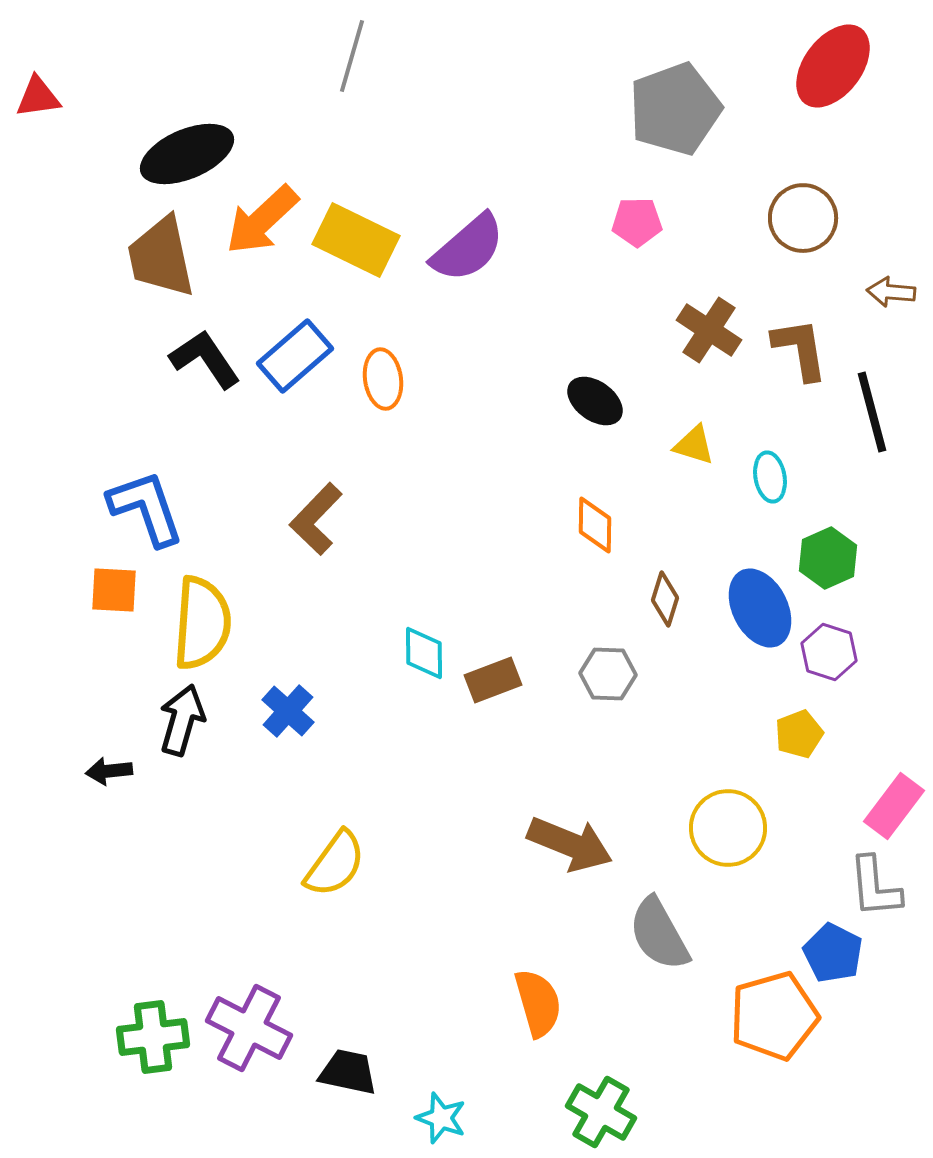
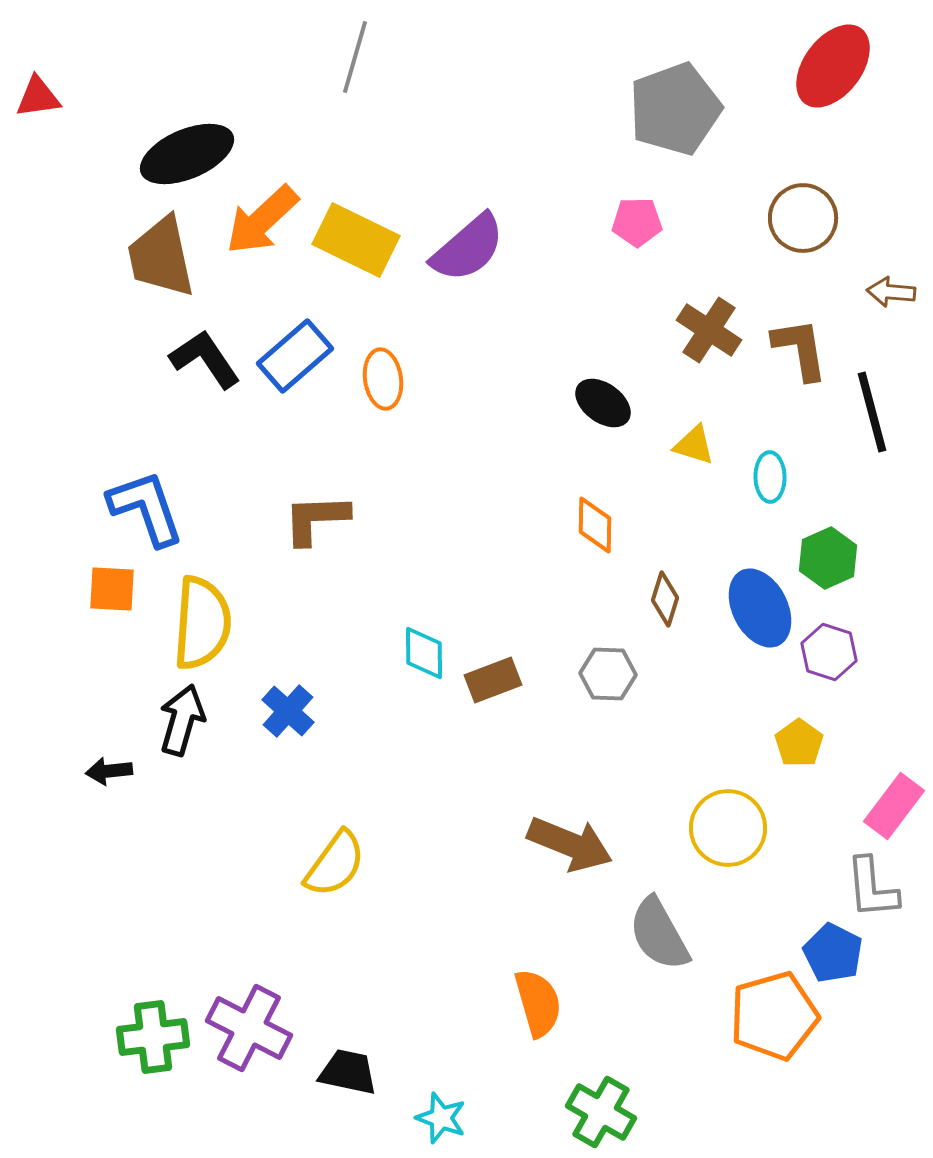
gray line at (352, 56): moved 3 px right, 1 px down
black ellipse at (595, 401): moved 8 px right, 2 px down
cyan ellipse at (770, 477): rotated 9 degrees clockwise
brown L-shape at (316, 519): rotated 44 degrees clockwise
orange square at (114, 590): moved 2 px left, 1 px up
yellow pentagon at (799, 734): moved 9 px down; rotated 15 degrees counterclockwise
gray L-shape at (875, 887): moved 3 px left, 1 px down
